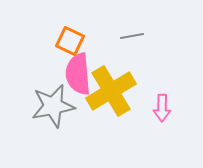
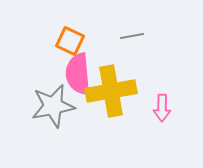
yellow cross: rotated 21 degrees clockwise
